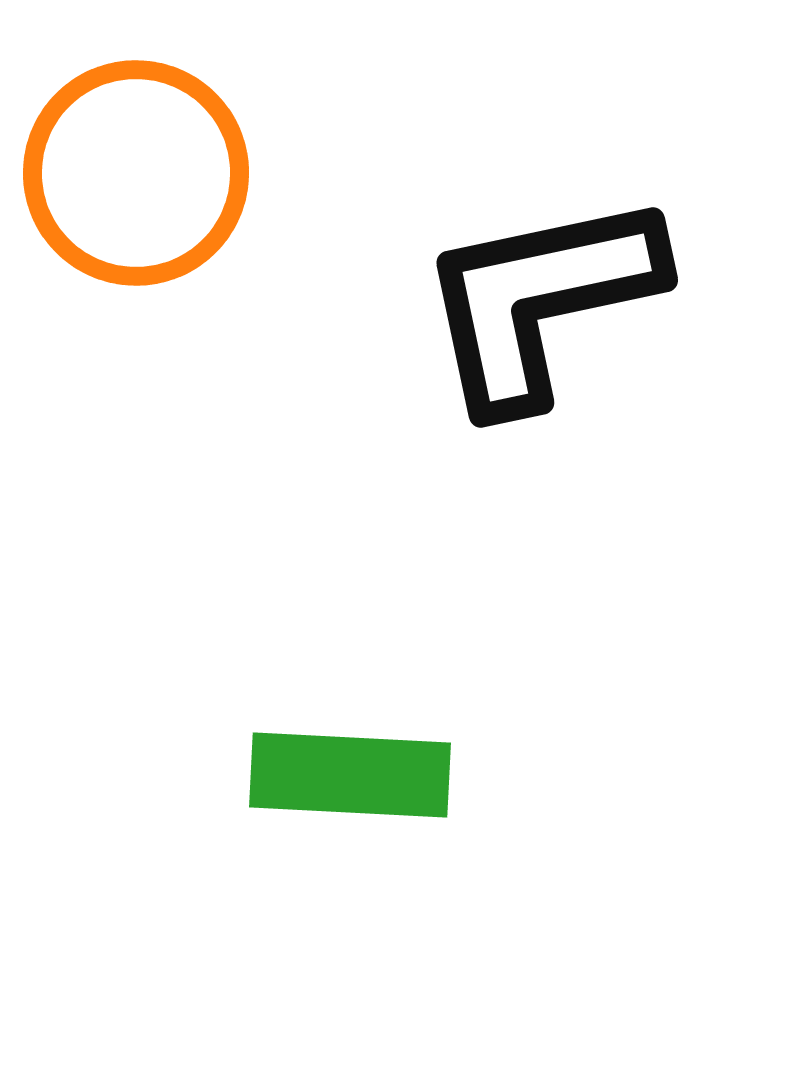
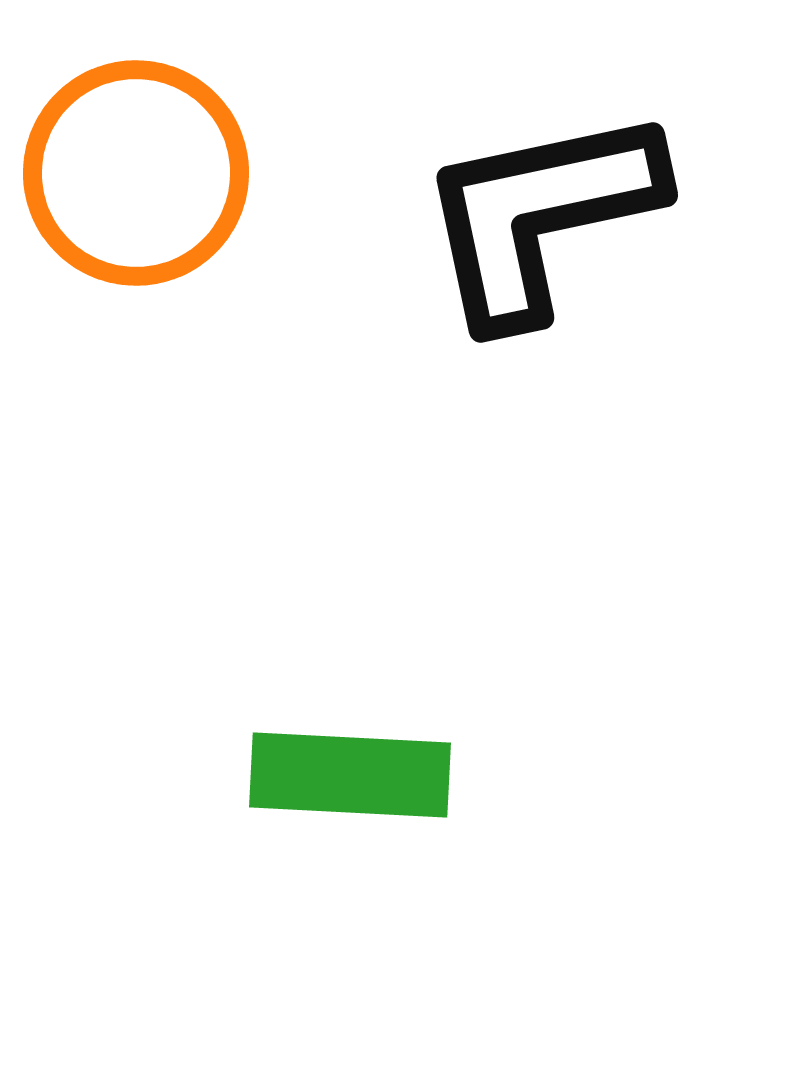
black L-shape: moved 85 px up
